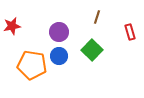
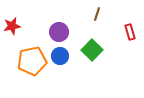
brown line: moved 3 px up
blue circle: moved 1 px right
orange pentagon: moved 4 px up; rotated 20 degrees counterclockwise
